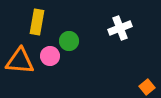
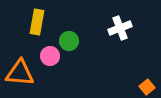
orange triangle: moved 12 px down
